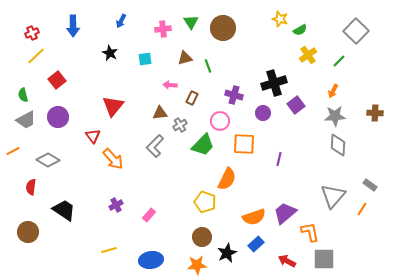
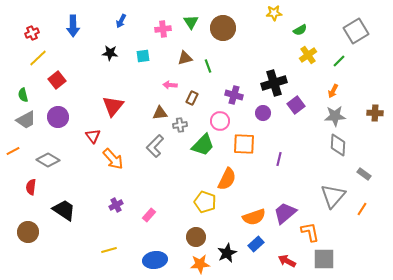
yellow star at (280, 19): moved 6 px left, 6 px up; rotated 21 degrees counterclockwise
gray square at (356, 31): rotated 15 degrees clockwise
black star at (110, 53): rotated 21 degrees counterclockwise
yellow line at (36, 56): moved 2 px right, 2 px down
cyan square at (145, 59): moved 2 px left, 3 px up
gray cross at (180, 125): rotated 24 degrees clockwise
gray rectangle at (370, 185): moved 6 px left, 11 px up
brown circle at (202, 237): moved 6 px left
blue ellipse at (151, 260): moved 4 px right
orange star at (197, 265): moved 3 px right, 1 px up
